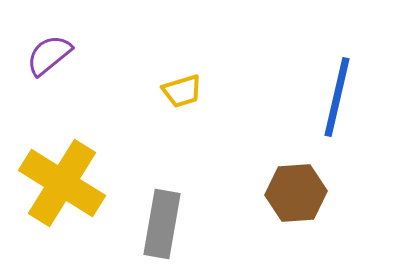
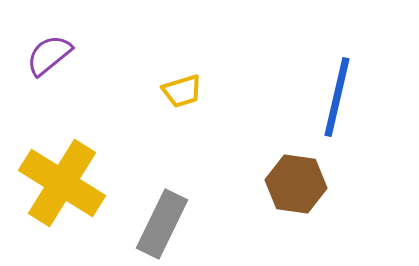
brown hexagon: moved 9 px up; rotated 12 degrees clockwise
gray rectangle: rotated 16 degrees clockwise
